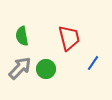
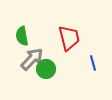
blue line: rotated 49 degrees counterclockwise
gray arrow: moved 12 px right, 9 px up
